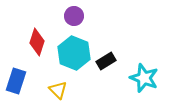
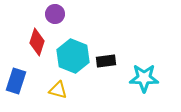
purple circle: moved 19 px left, 2 px up
cyan hexagon: moved 1 px left, 3 px down
black rectangle: rotated 24 degrees clockwise
cyan star: rotated 20 degrees counterclockwise
yellow triangle: rotated 30 degrees counterclockwise
